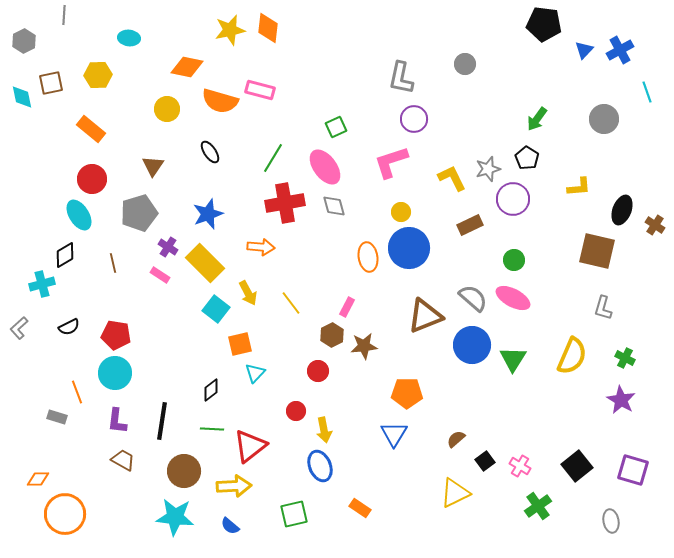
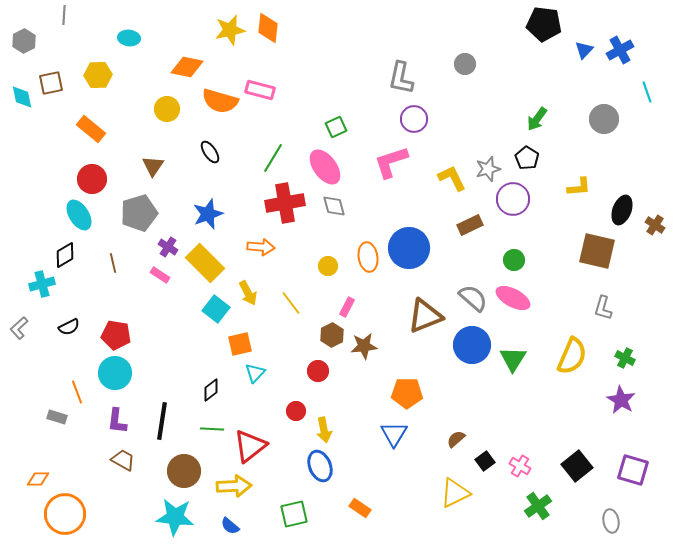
yellow circle at (401, 212): moved 73 px left, 54 px down
